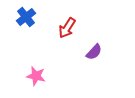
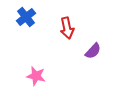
red arrow: rotated 45 degrees counterclockwise
purple semicircle: moved 1 px left, 1 px up
